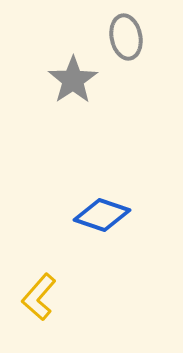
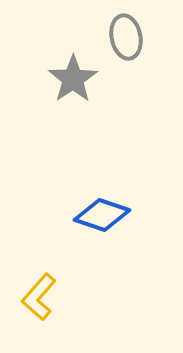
gray star: moved 1 px up
